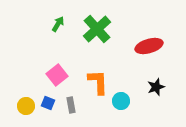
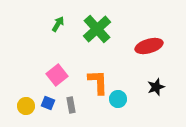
cyan circle: moved 3 px left, 2 px up
